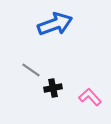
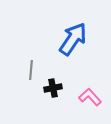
blue arrow: moved 18 px right, 15 px down; rotated 36 degrees counterclockwise
gray line: rotated 60 degrees clockwise
